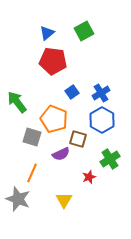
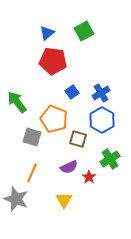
purple semicircle: moved 8 px right, 13 px down
red star: rotated 16 degrees counterclockwise
gray star: moved 2 px left
